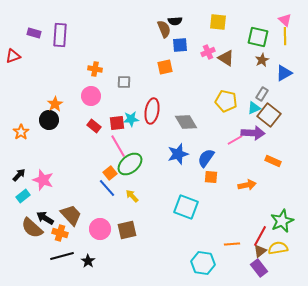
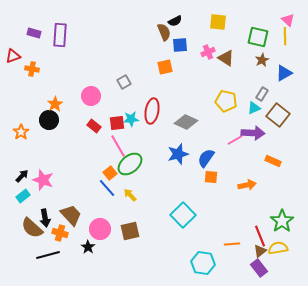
pink triangle at (285, 20): moved 3 px right
black semicircle at (175, 21): rotated 24 degrees counterclockwise
brown semicircle at (164, 29): moved 3 px down
orange cross at (95, 69): moved 63 px left
gray square at (124, 82): rotated 32 degrees counterclockwise
brown square at (269, 115): moved 9 px right
gray diamond at (186, 122): rotated 35 degrees counterclockwise
black arrow at (19, 175): moved 3 px right, 1 px down
yellow arrow at (132, 196): moved 2 px left, 1 px up
cyan square at (186, 207): moved 3 px left, 8 px down; rotated 25 degrees clockwise
black arrow at (45, 218): rotated 132 degrees counterclockwise
green star at (282, 221): rotated 10 degrees counterclockwise
brown square at (127, 230): moved 3 px right, 1 px down
red line at (260, 236): rotated 50 degrees counterclockwise
black line at (62, 256): moved 14 px left, 1 px up
black star at (88, 261): moved 14 px up
